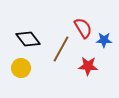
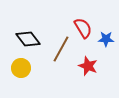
blue star: moved 2 px right, 1 px up
red star: rotated 18 degrees clockwise
